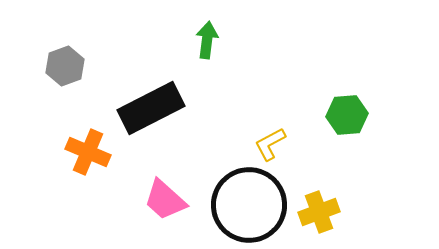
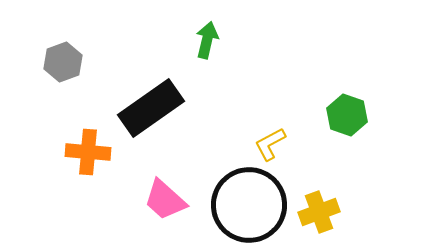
green arrow: rotated 6 degrees clockwise
gray hexagon: moved 2 px left, 4 px up
black rectangle: rotated 8 degrees counterclockwise
green hexagon: rotated 24 degrees clockwise
orange cross: rotated 18 degrees counterclockwise
